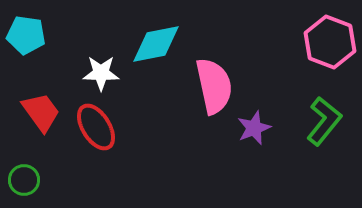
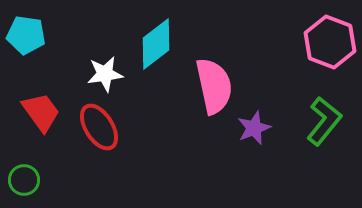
cyan diamond: rotated 26 degrees counterclockwise
white star: moved 4 px right, 1 px down; rotated 9 degrees counterclockwise
red ellipse: moved 3 px right
